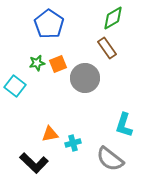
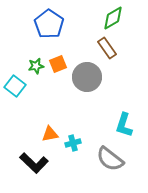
green star: moved 1 px left, 3 px down
gray circle: moved 2 px right, 1 px up
